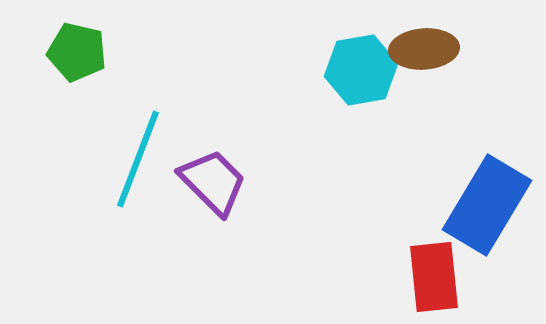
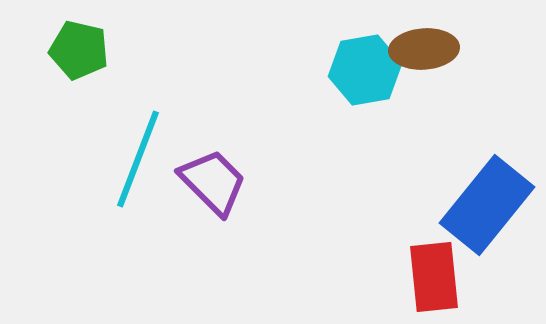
green pentagon: moved 2 px right, 2 px up
cyan hexagon: moved 4 px right
blue rectangle: rotated 8 degrees clockwise
